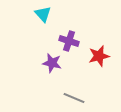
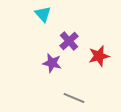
purple cross: rotated 30 degrees clockwise
